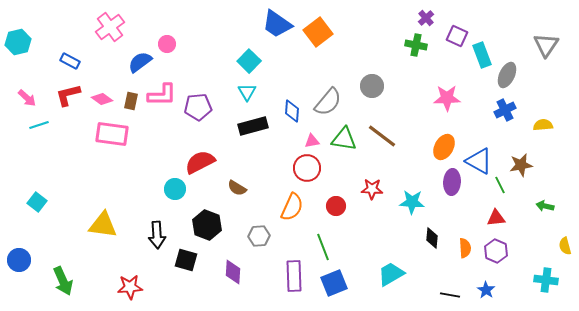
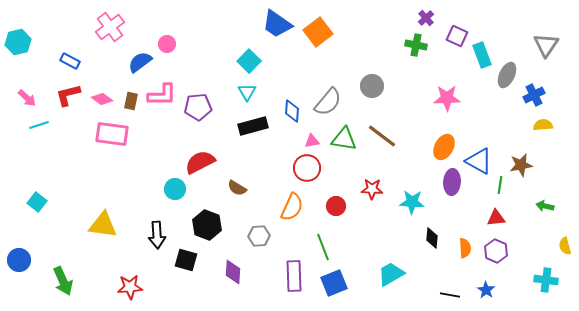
blue cross at (505, 110): moved 29 px right, 15 px up
green line at (500, 185): rotated 36 degrees clockwise
